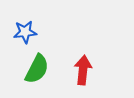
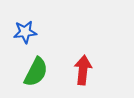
green semicircle: moved 1 px left, 3 px down
